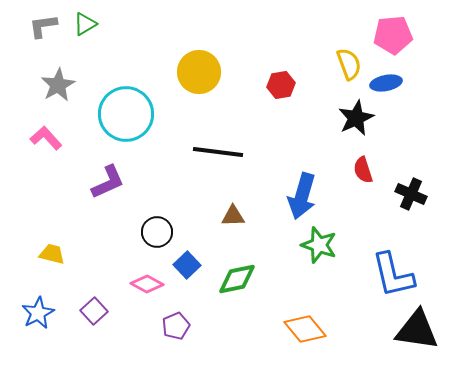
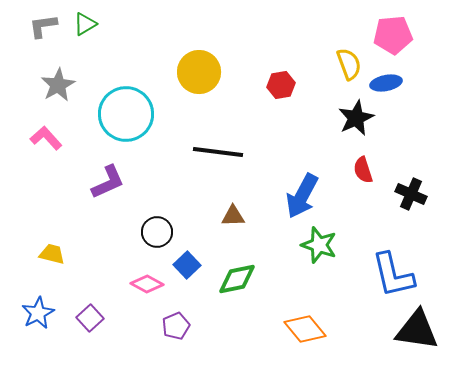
blue arrow: rotated 12 degrees clockwise
purple square: moved 4 px left, 7 px down
